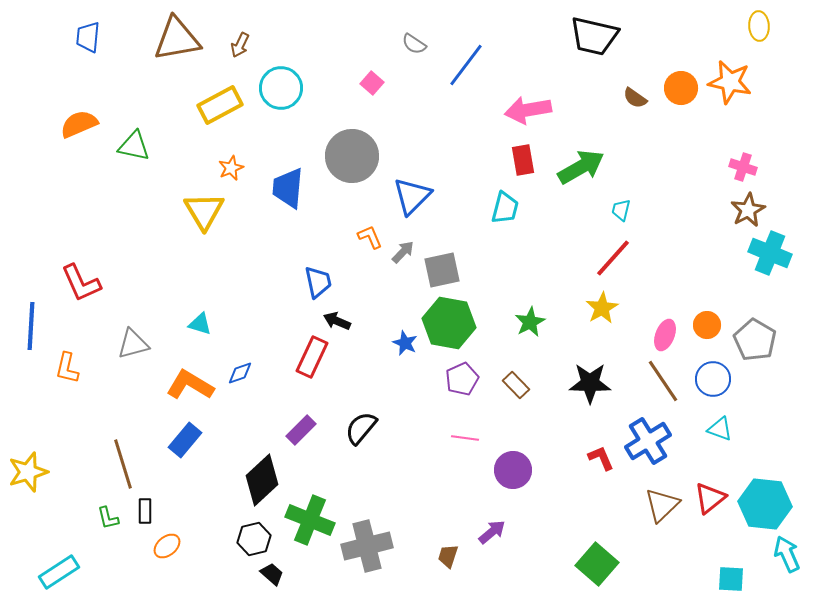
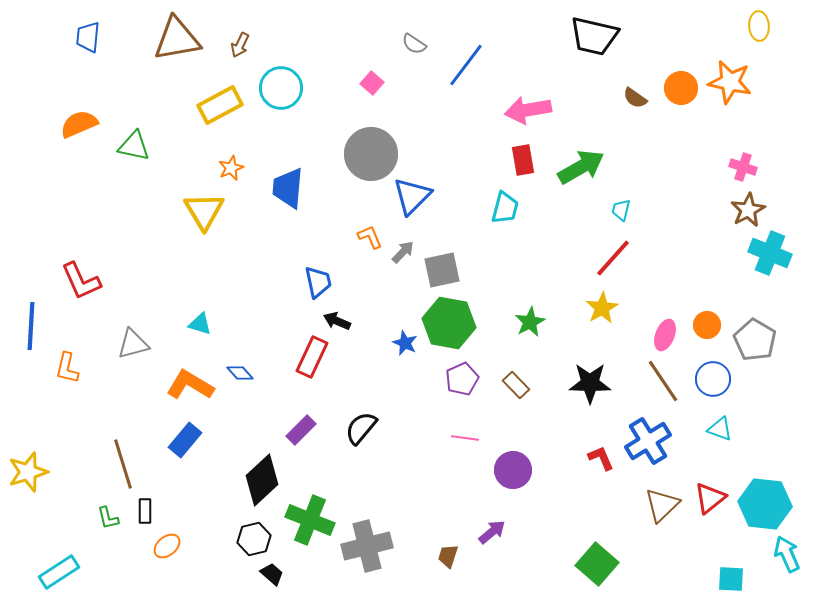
gray circle at (352, 156): moved 19 px right, 2 px up
red L-shape at (81, 283): moved 2 px up
blue diamond at (240, 373): rotated 68 degrees clockwise
